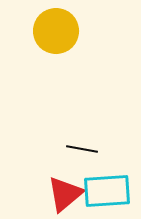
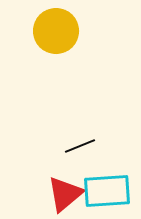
black line: moved 2 px left, 3 px up; rotated 32 degrees counterclockwise
